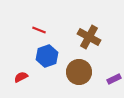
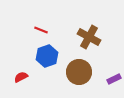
red line: moved 2 px right
